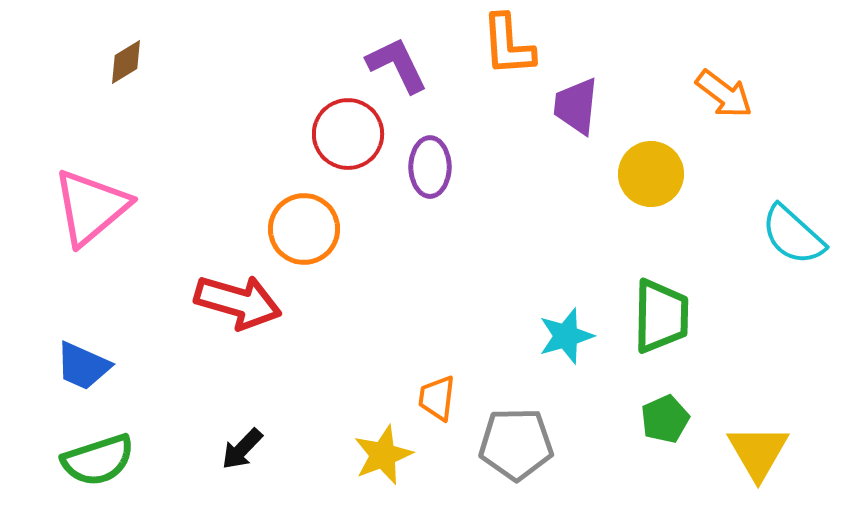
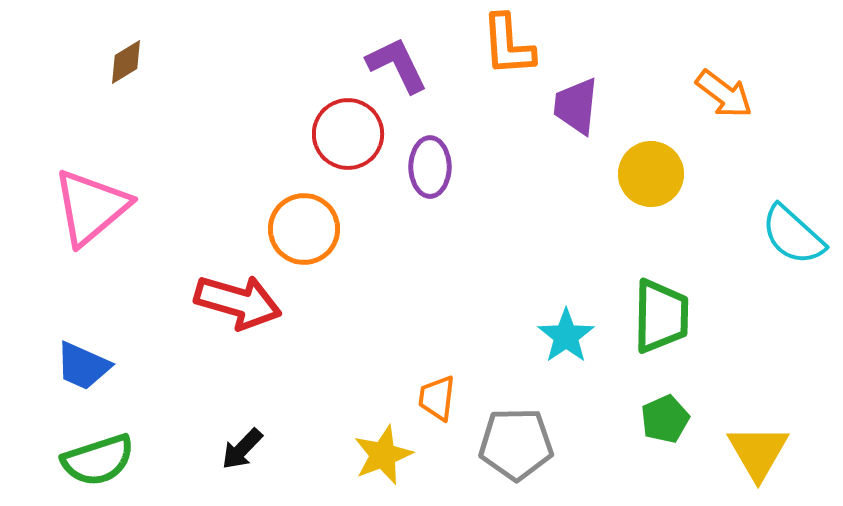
cyan star: rotated 18 degrees counterclockwise
